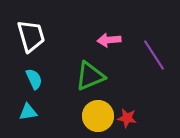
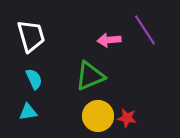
purple line: moved 9 px left, 25 px up
